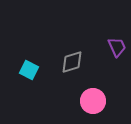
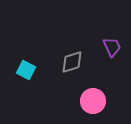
purple trapezoid: moved 5 px left
cyan square: moved 3 px left
